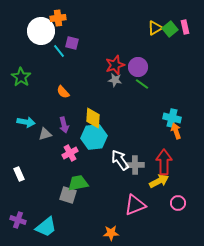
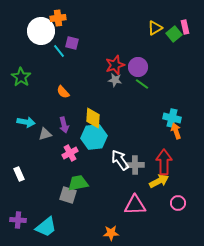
green square: moved 4 px right, 5 px down
pink triangle: rotated 20 degrees clockwise
purple cross: rotated 14 degrees counterclockwise
